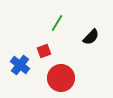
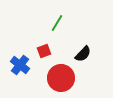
black semicircle: moved 8 px left, 17 px down
